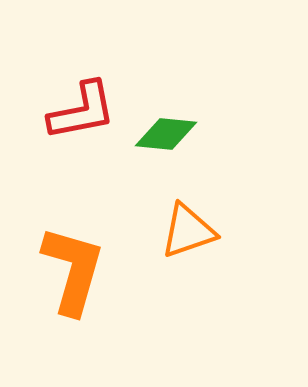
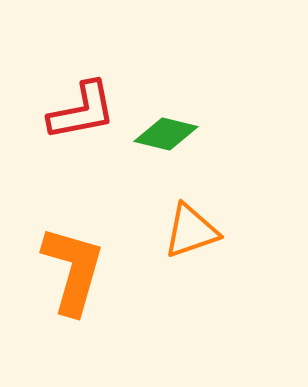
green diamond: rotated 8 degrees clockwise
orange triangle: moved 3 px right
